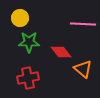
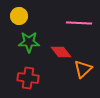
yellow circle: moved 1 px left, 2 px up
pink line: moved 4 px left, 1 px up
orange triangle: rotated 36 degrees clockwise
red cross: rotated 20 degrees clockwise
